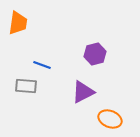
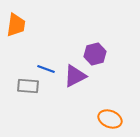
orange trapezoid: moved 2 px left, 2 px down
blue line: moved 4 px right, 4 px down
gray rectangle: moved 2 px right
purple triangle: moved 8 px left, 16 px up
